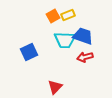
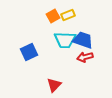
blue trapezoid: moved 4 px down
red triangle: moved 1 px left, 2 px up
